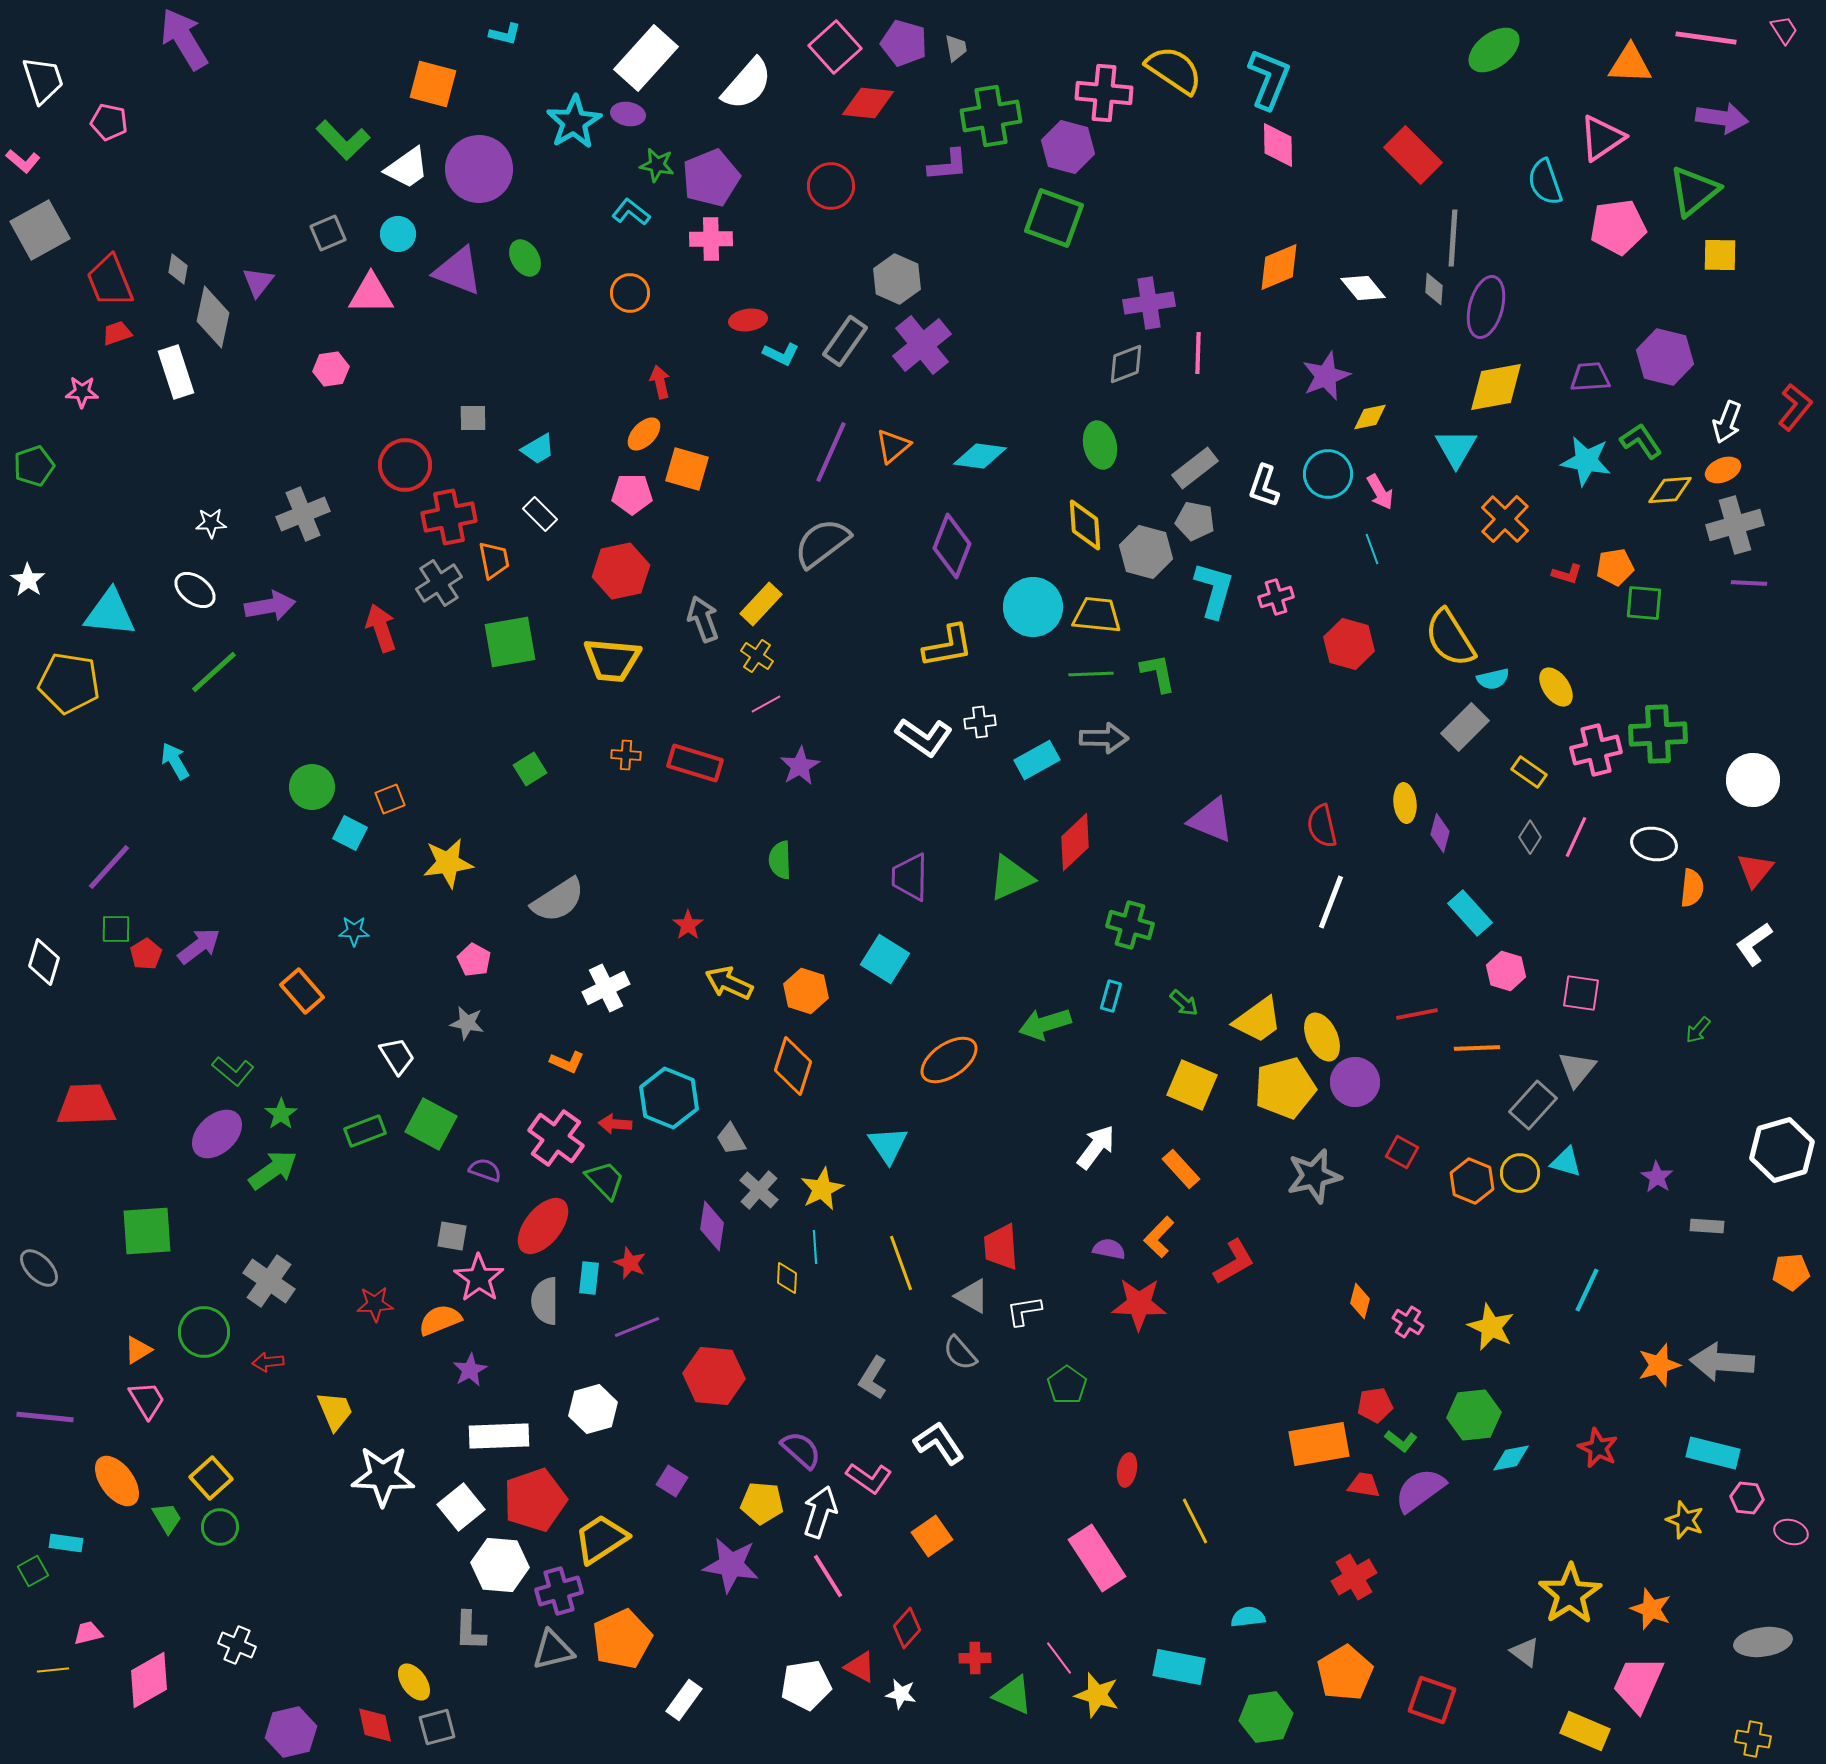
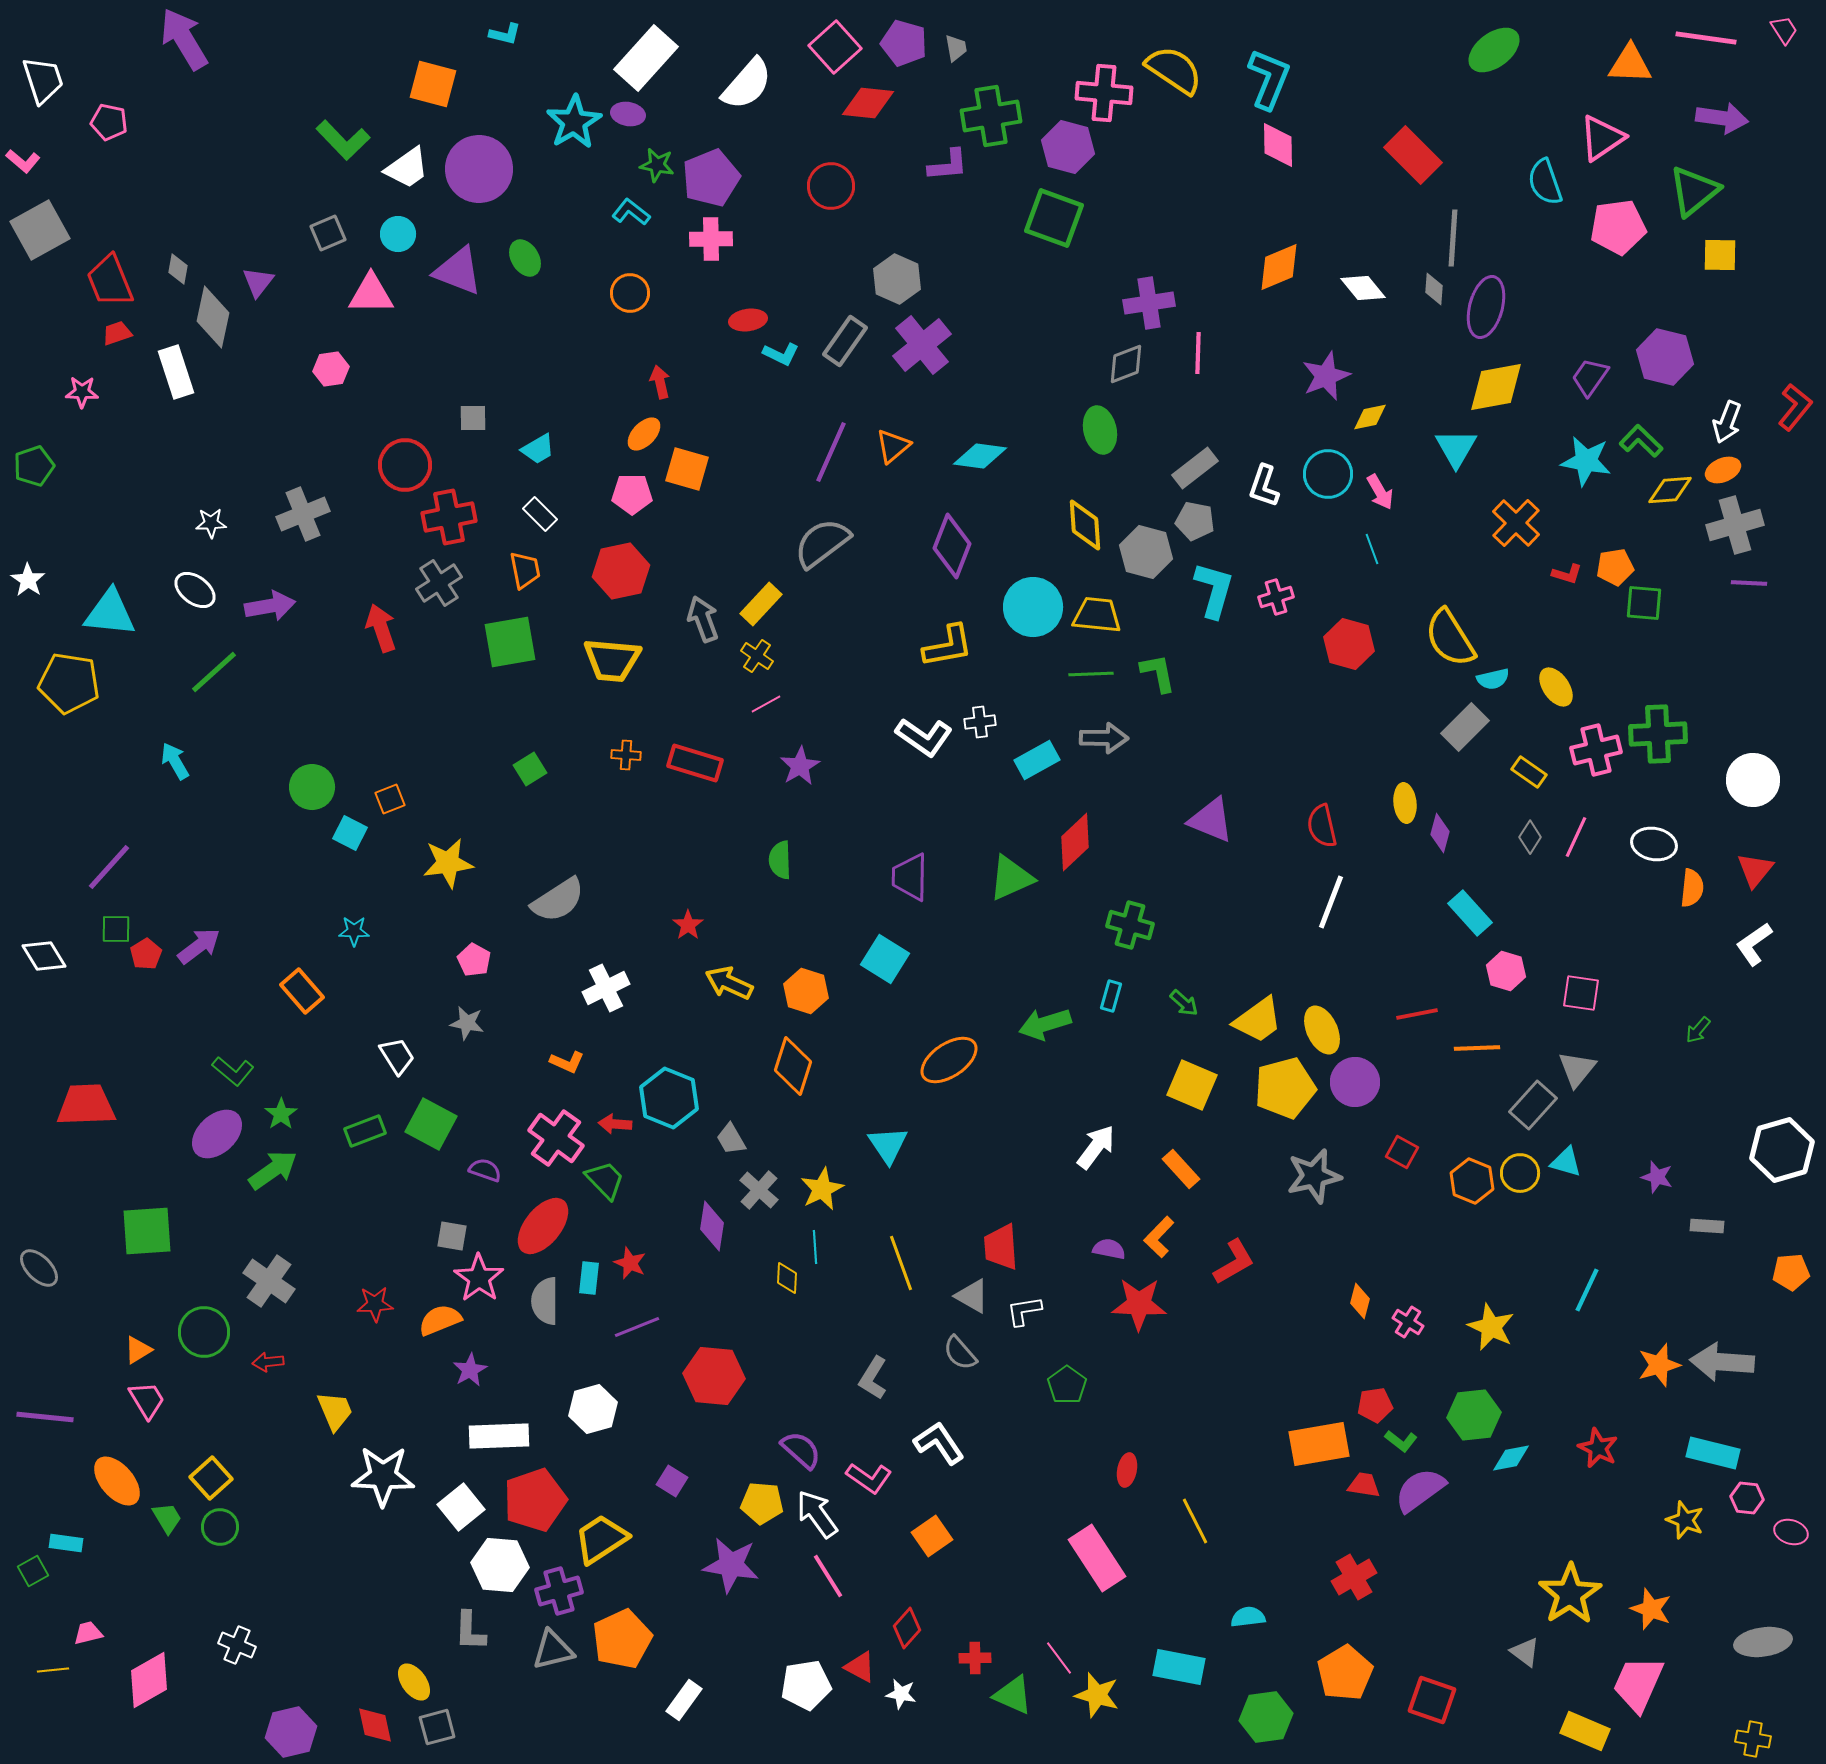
purple trapezoid at (1590, 377): rotated 51 degrees counterclockwise
green L-shape at (1641, 441): rotated 12 degrees counterclockwise
green ellipse at (1100, 445): moved 15 px up
orange cross at (1505, 519): moved 11 px right, 4 px down
orange trapezoid at (494, 560): moved 31 px right, 10 px down
white diamond at (44, 962): moved 6 px up; rotated 48 degrees counterclockwise
yellow ellipse at (1322, 1037): moved 7 px up
purple star at (1657, 1177): rotated 16 degrees counterclockwise
orange ellipse at (117, 1481): rotated 4 degrees counterclockwise
white arrow at (820, 1512): moved 3 px left, 2 px down; rotated 54 degrees counterclockwise
